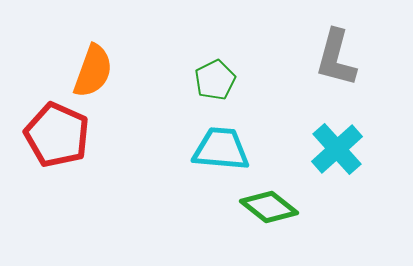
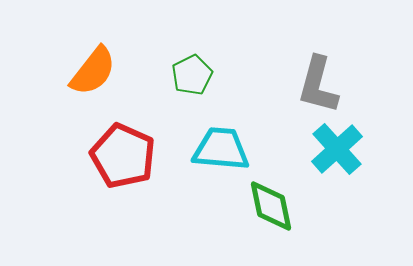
gray L-shape: moved 18 px left, 27 px down
orange semicircle: rotated 18 degrees clockwise
green pentagon: moved 23 px left, 5 px up
red pentagon: moved 66 px right, 21 px down
green diamond: moved 2 px right, 1 px up; rotated 40 degrees clockwise
